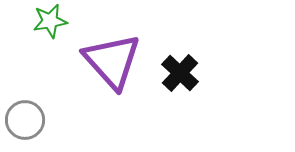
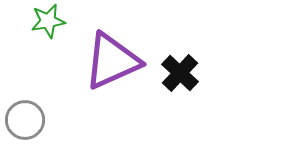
green star: moved 2 px left
purple triangle: rotated 48 degrees clockwise
